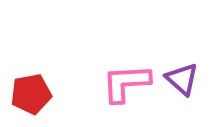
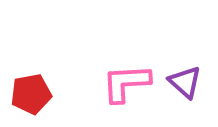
purple triangle: moved 3 px right, 3 px down
